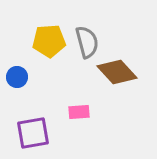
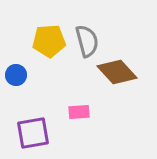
gray semicircle: moved 1 px up
blue circle: moved 1 px left, 2 px up
